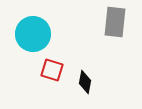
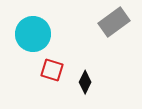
gray rectangle: moved 1 px left; rotated 48 degrees clockwise
black diamond: rotated 15 degrees clockwise
